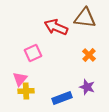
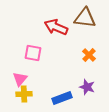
pink square: rotated 36 degrees clockwise
yellow cross: moved 2 px left, 3 px down
